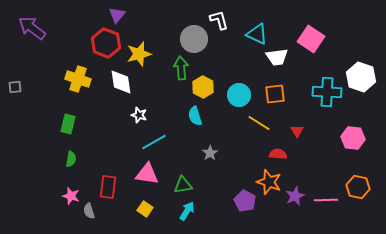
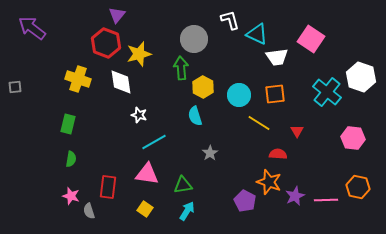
white L-shape: moved 11 px right
cyan cross: rotated 36 degrees clockwise
